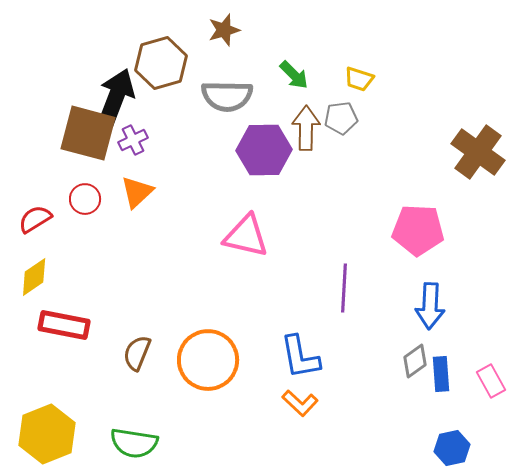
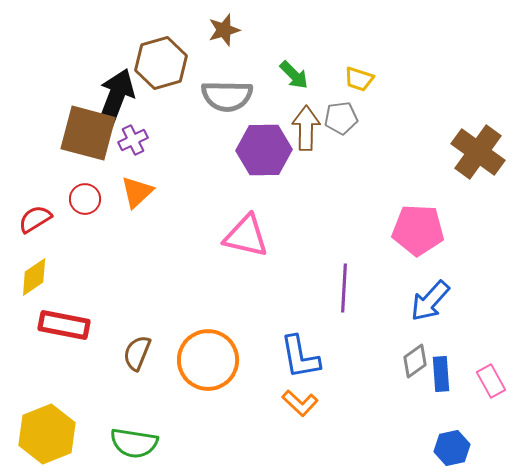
blue arrow: moved 5 px up; rotated 39 degrees clockwise
